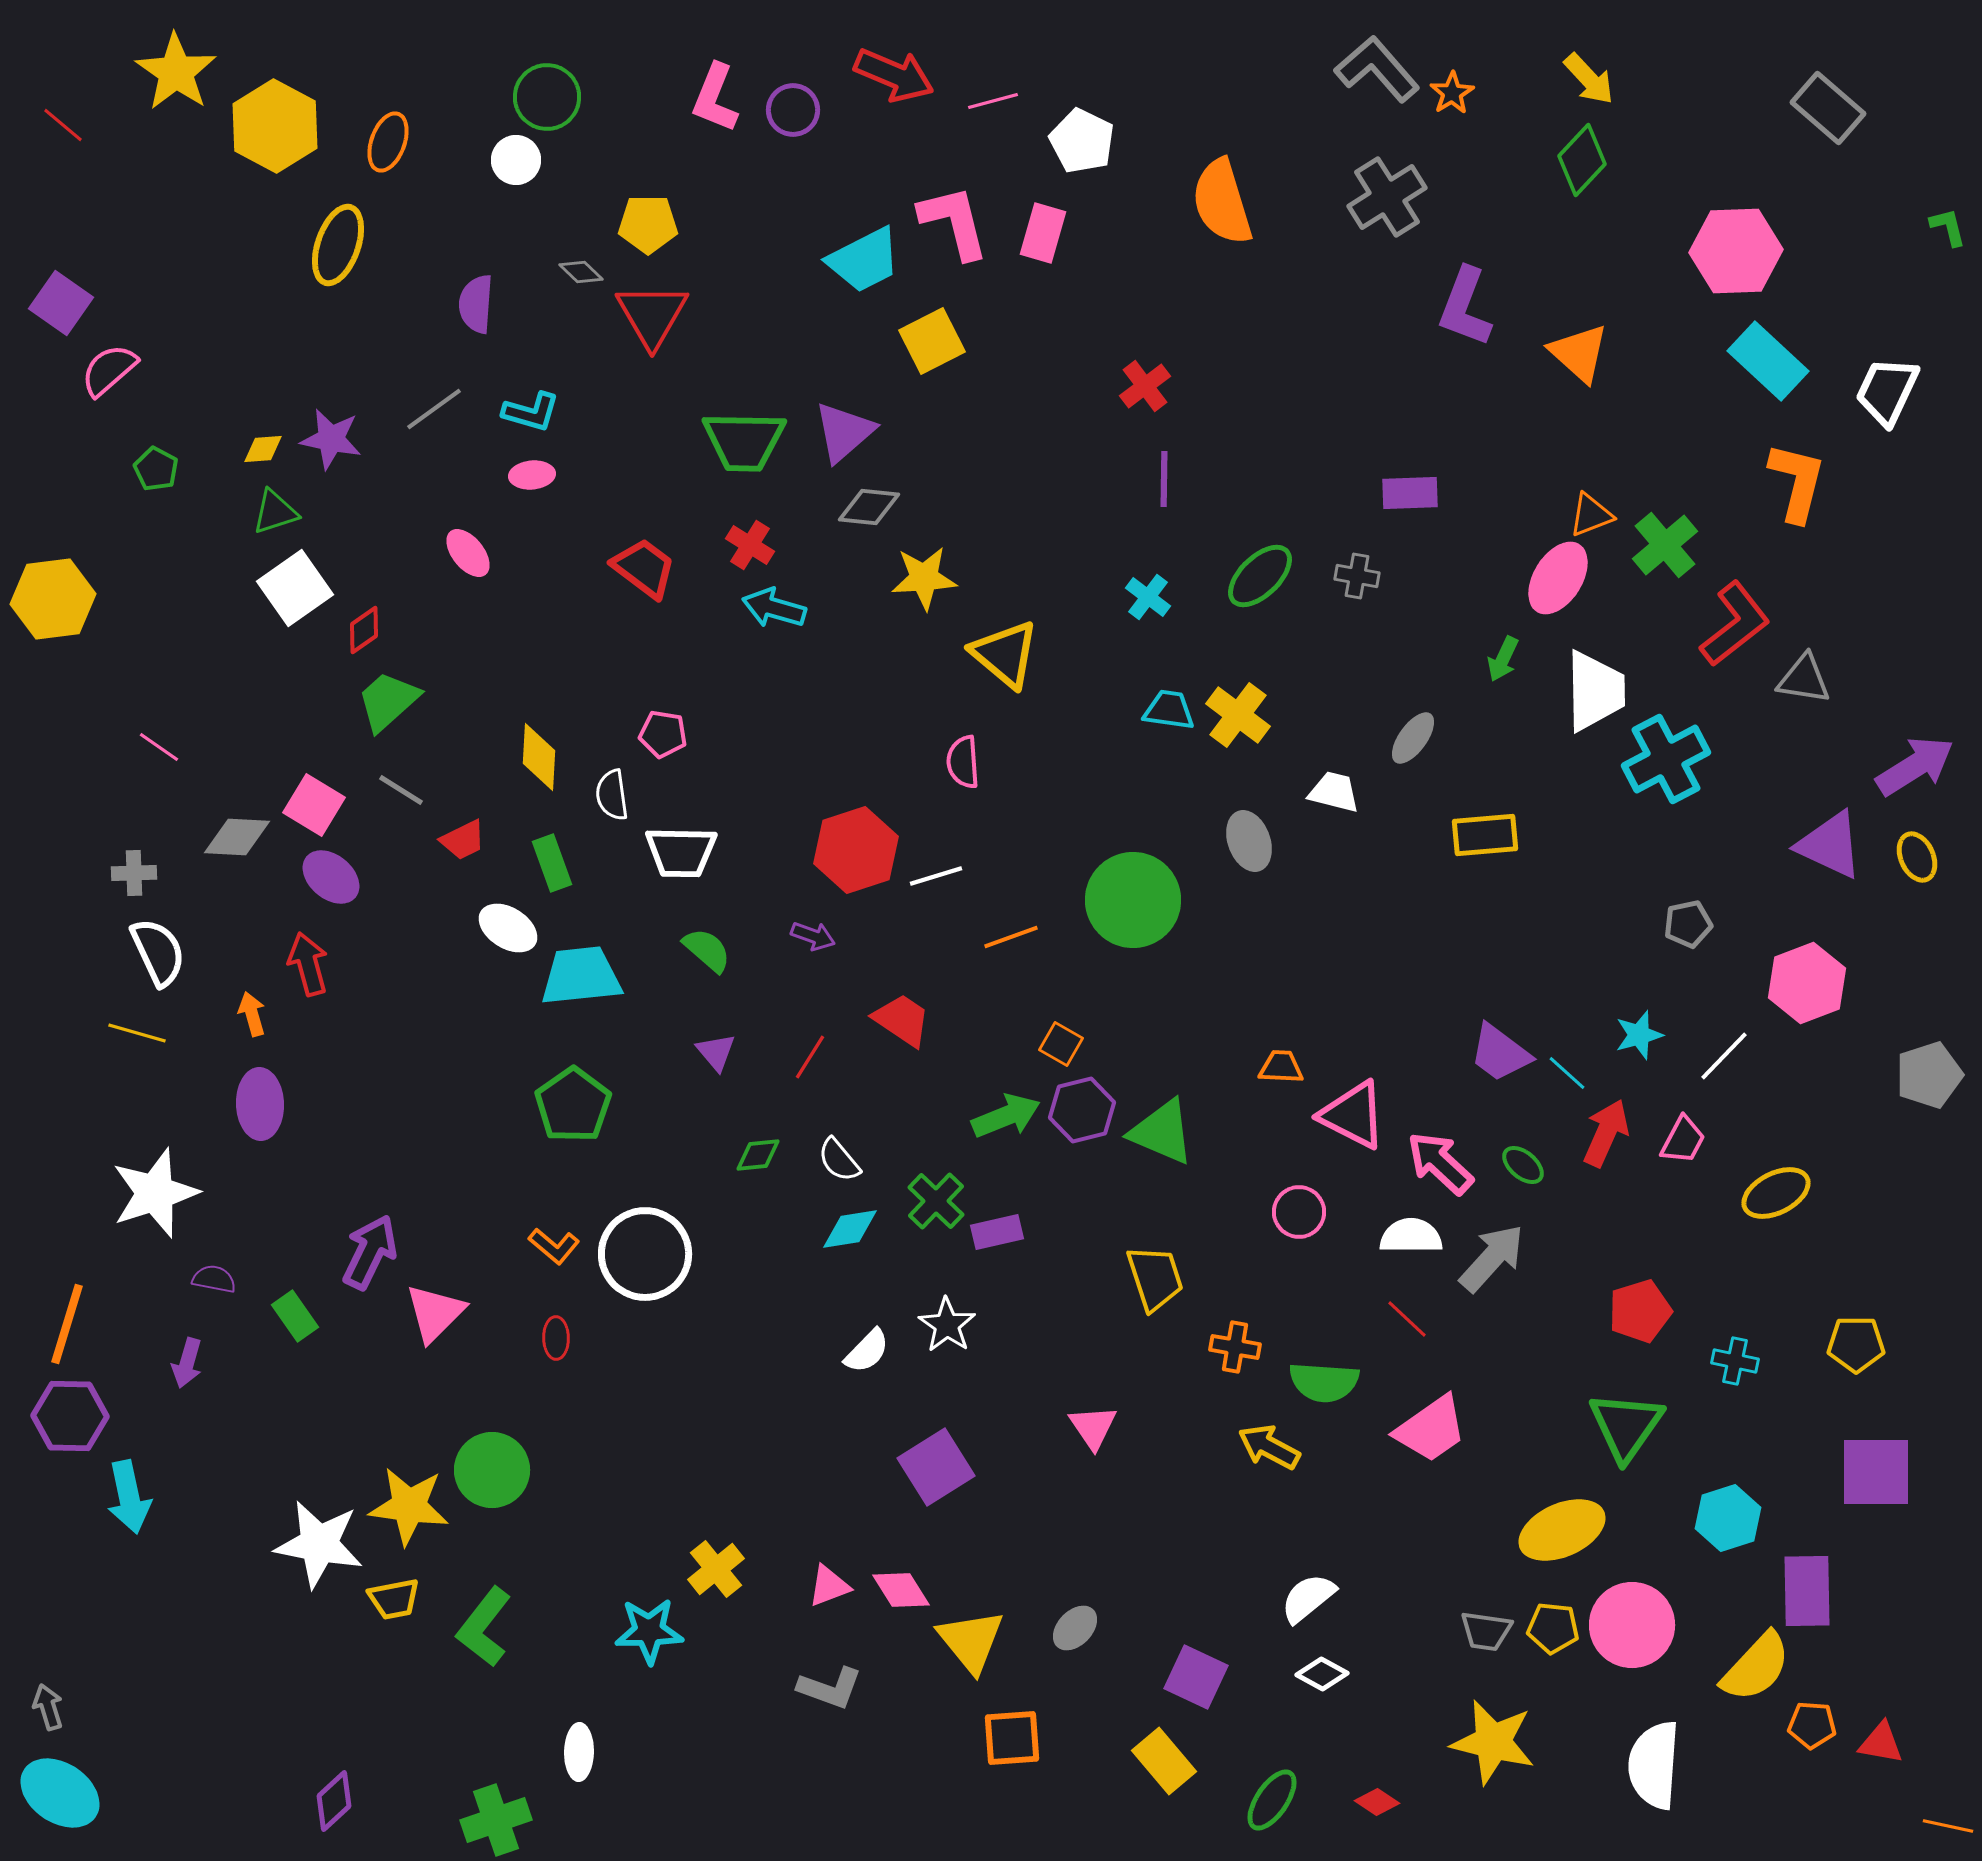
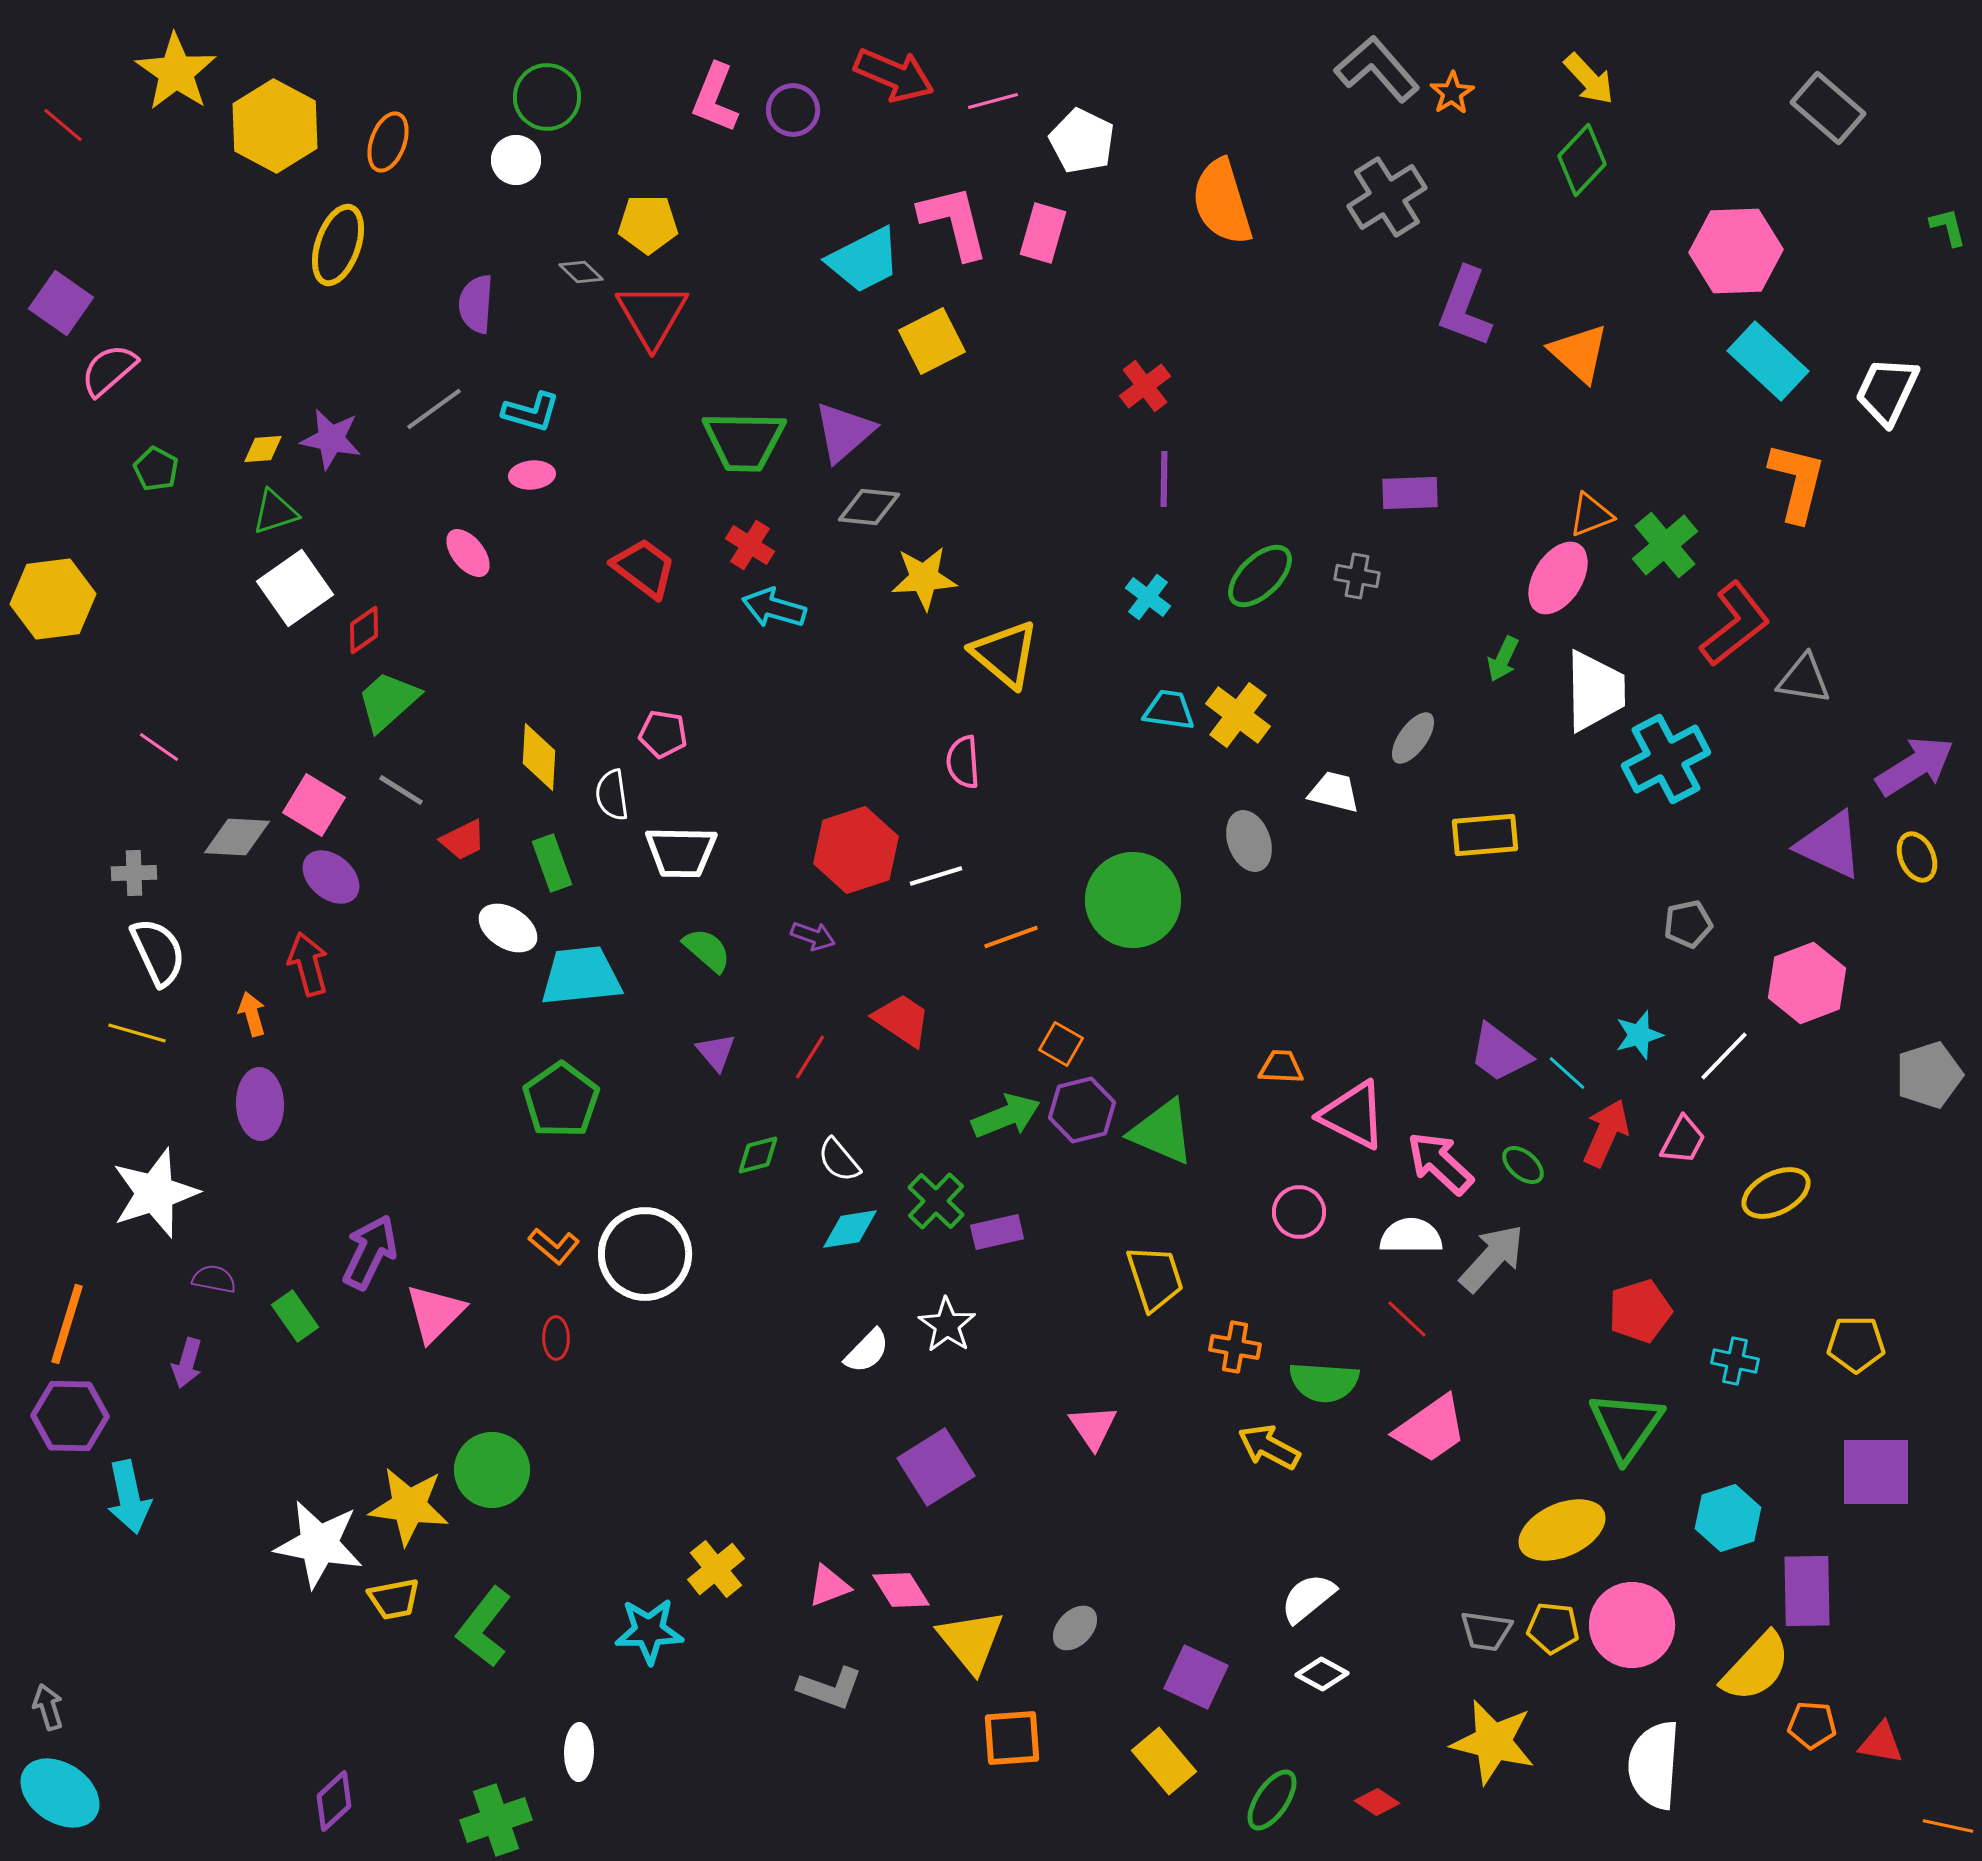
green pentagon at (573, 1105): moved 12 px left, 5 px up
green diamond at (758, 1155): rotated 9 degrees counterclockwise
